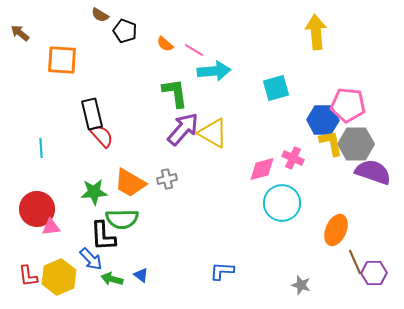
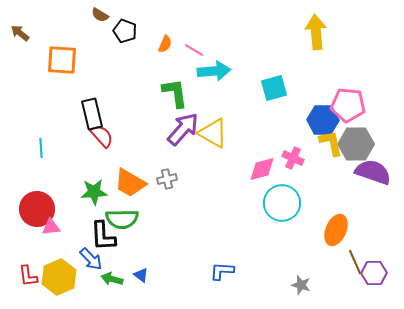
orange semicircle: rotated 108 degrees counterclockwise
cyan square: moved 2 px left
